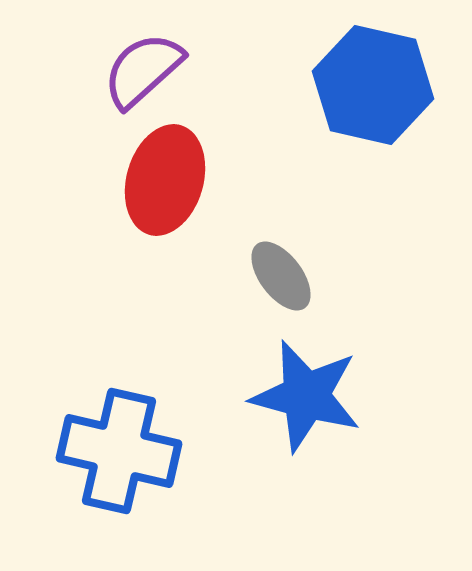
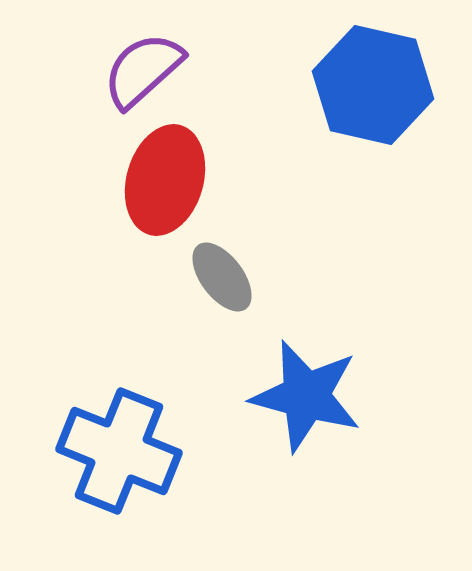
gray ellipse: moved 59 px left, 1 px down
blue cross: rotated 9 degrees clockwise
